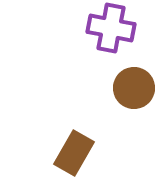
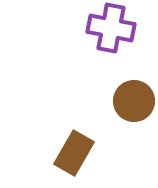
brown circle: moved 13 px down
